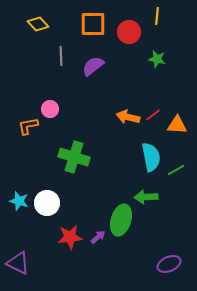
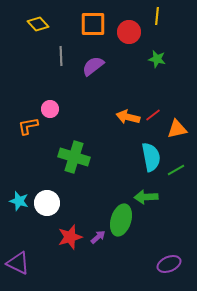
orange triangle: moved 4 px down; rotated 15 degrees counterclockwise
red star: rotated 10 degrees counterclockwise
